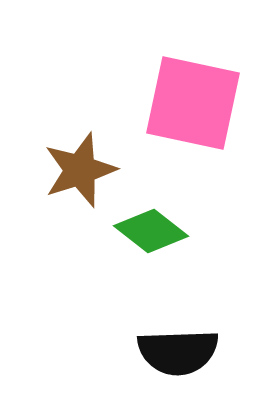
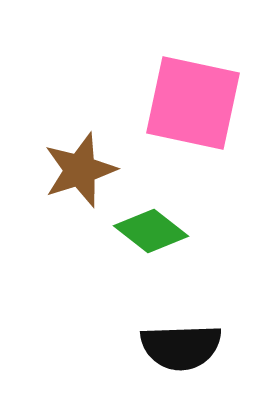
black semicircle: moved 3 px right, 5 px up
